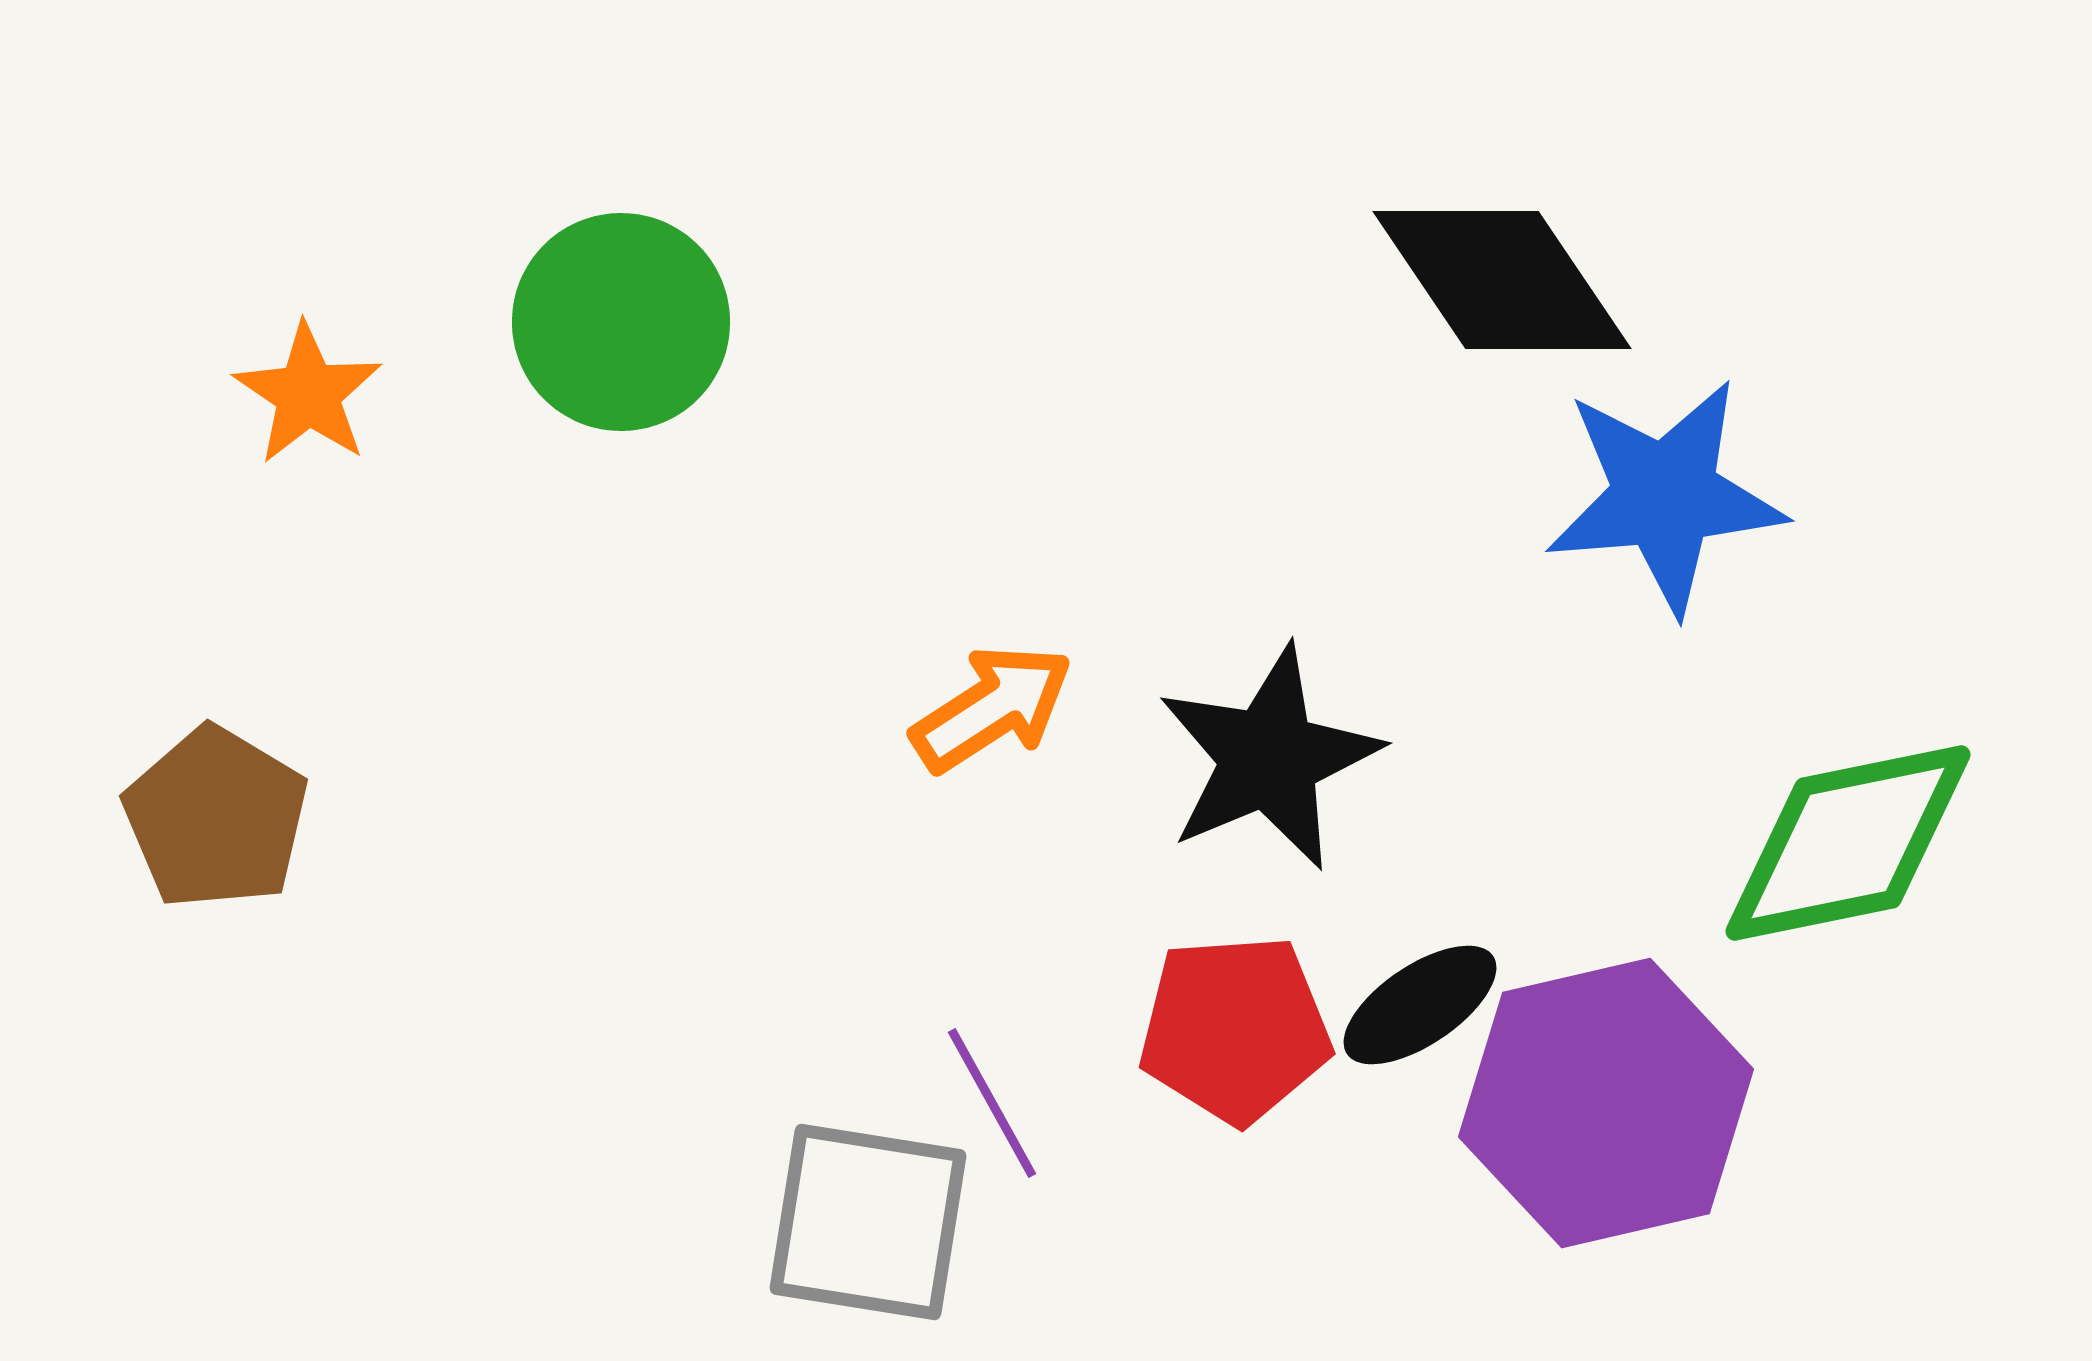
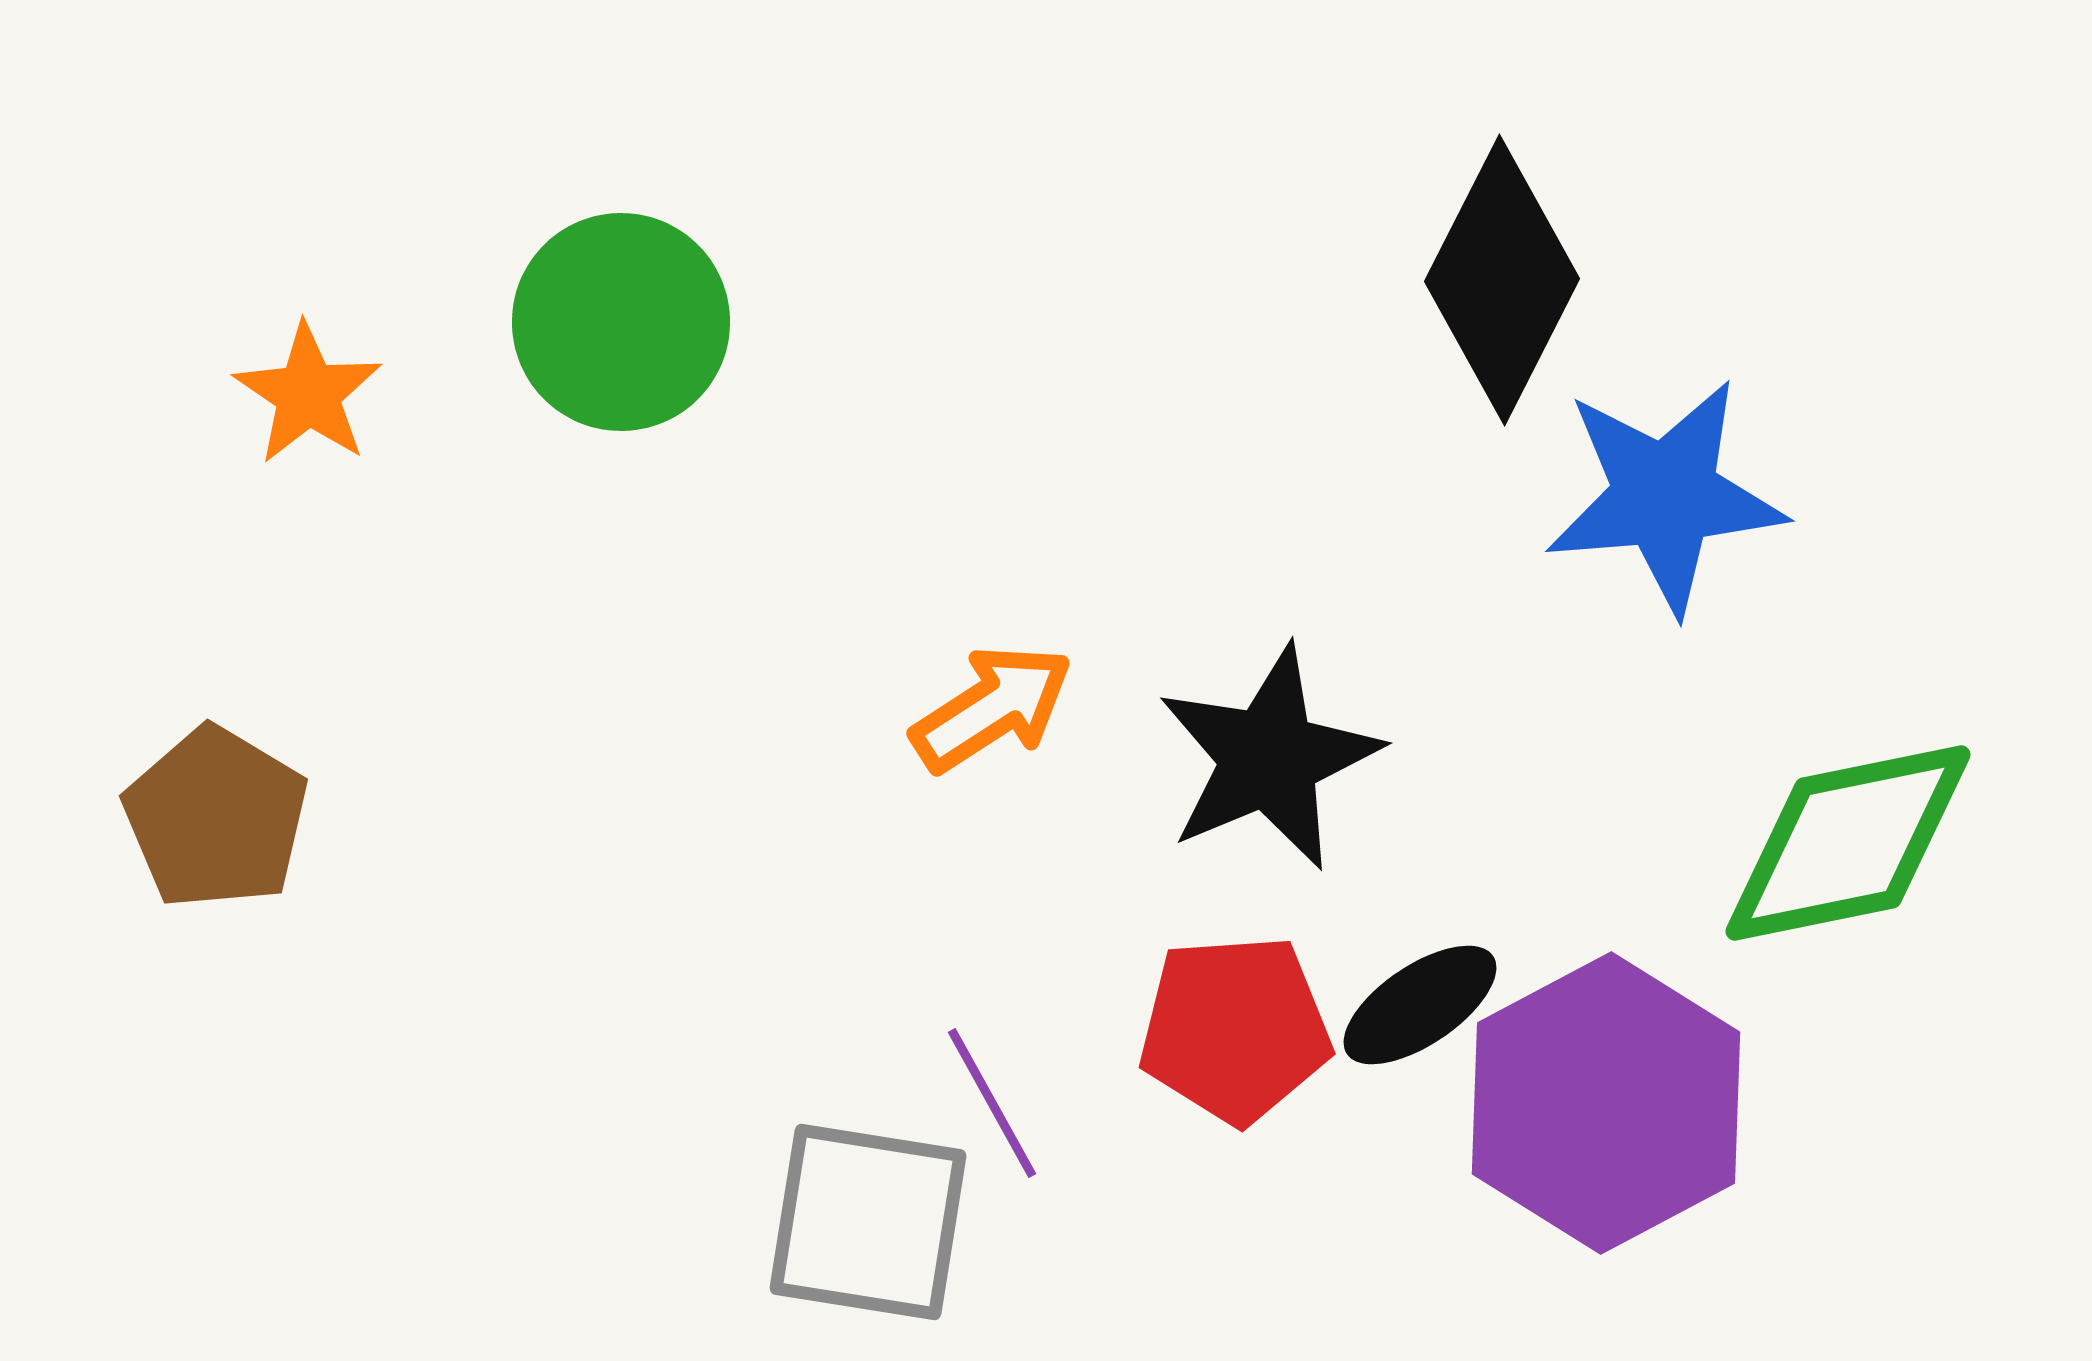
black diamond: rotated 61 degrees clockwise
purple hexagon: rotated 15 degrees counterclockwise
